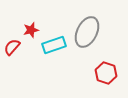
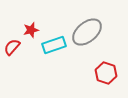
gray ellipse: rotated 24 degrees clockwise
